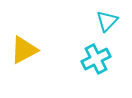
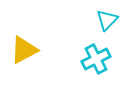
cyan triangle: moved 1 px up
